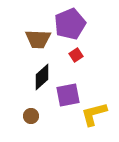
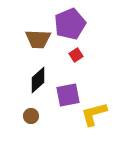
black diamond: moved 4 px left, 3 px down
